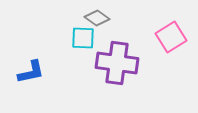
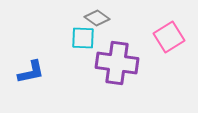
pink square: moved 2 px left
